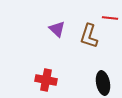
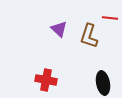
purple triangle: moved 2 px right
